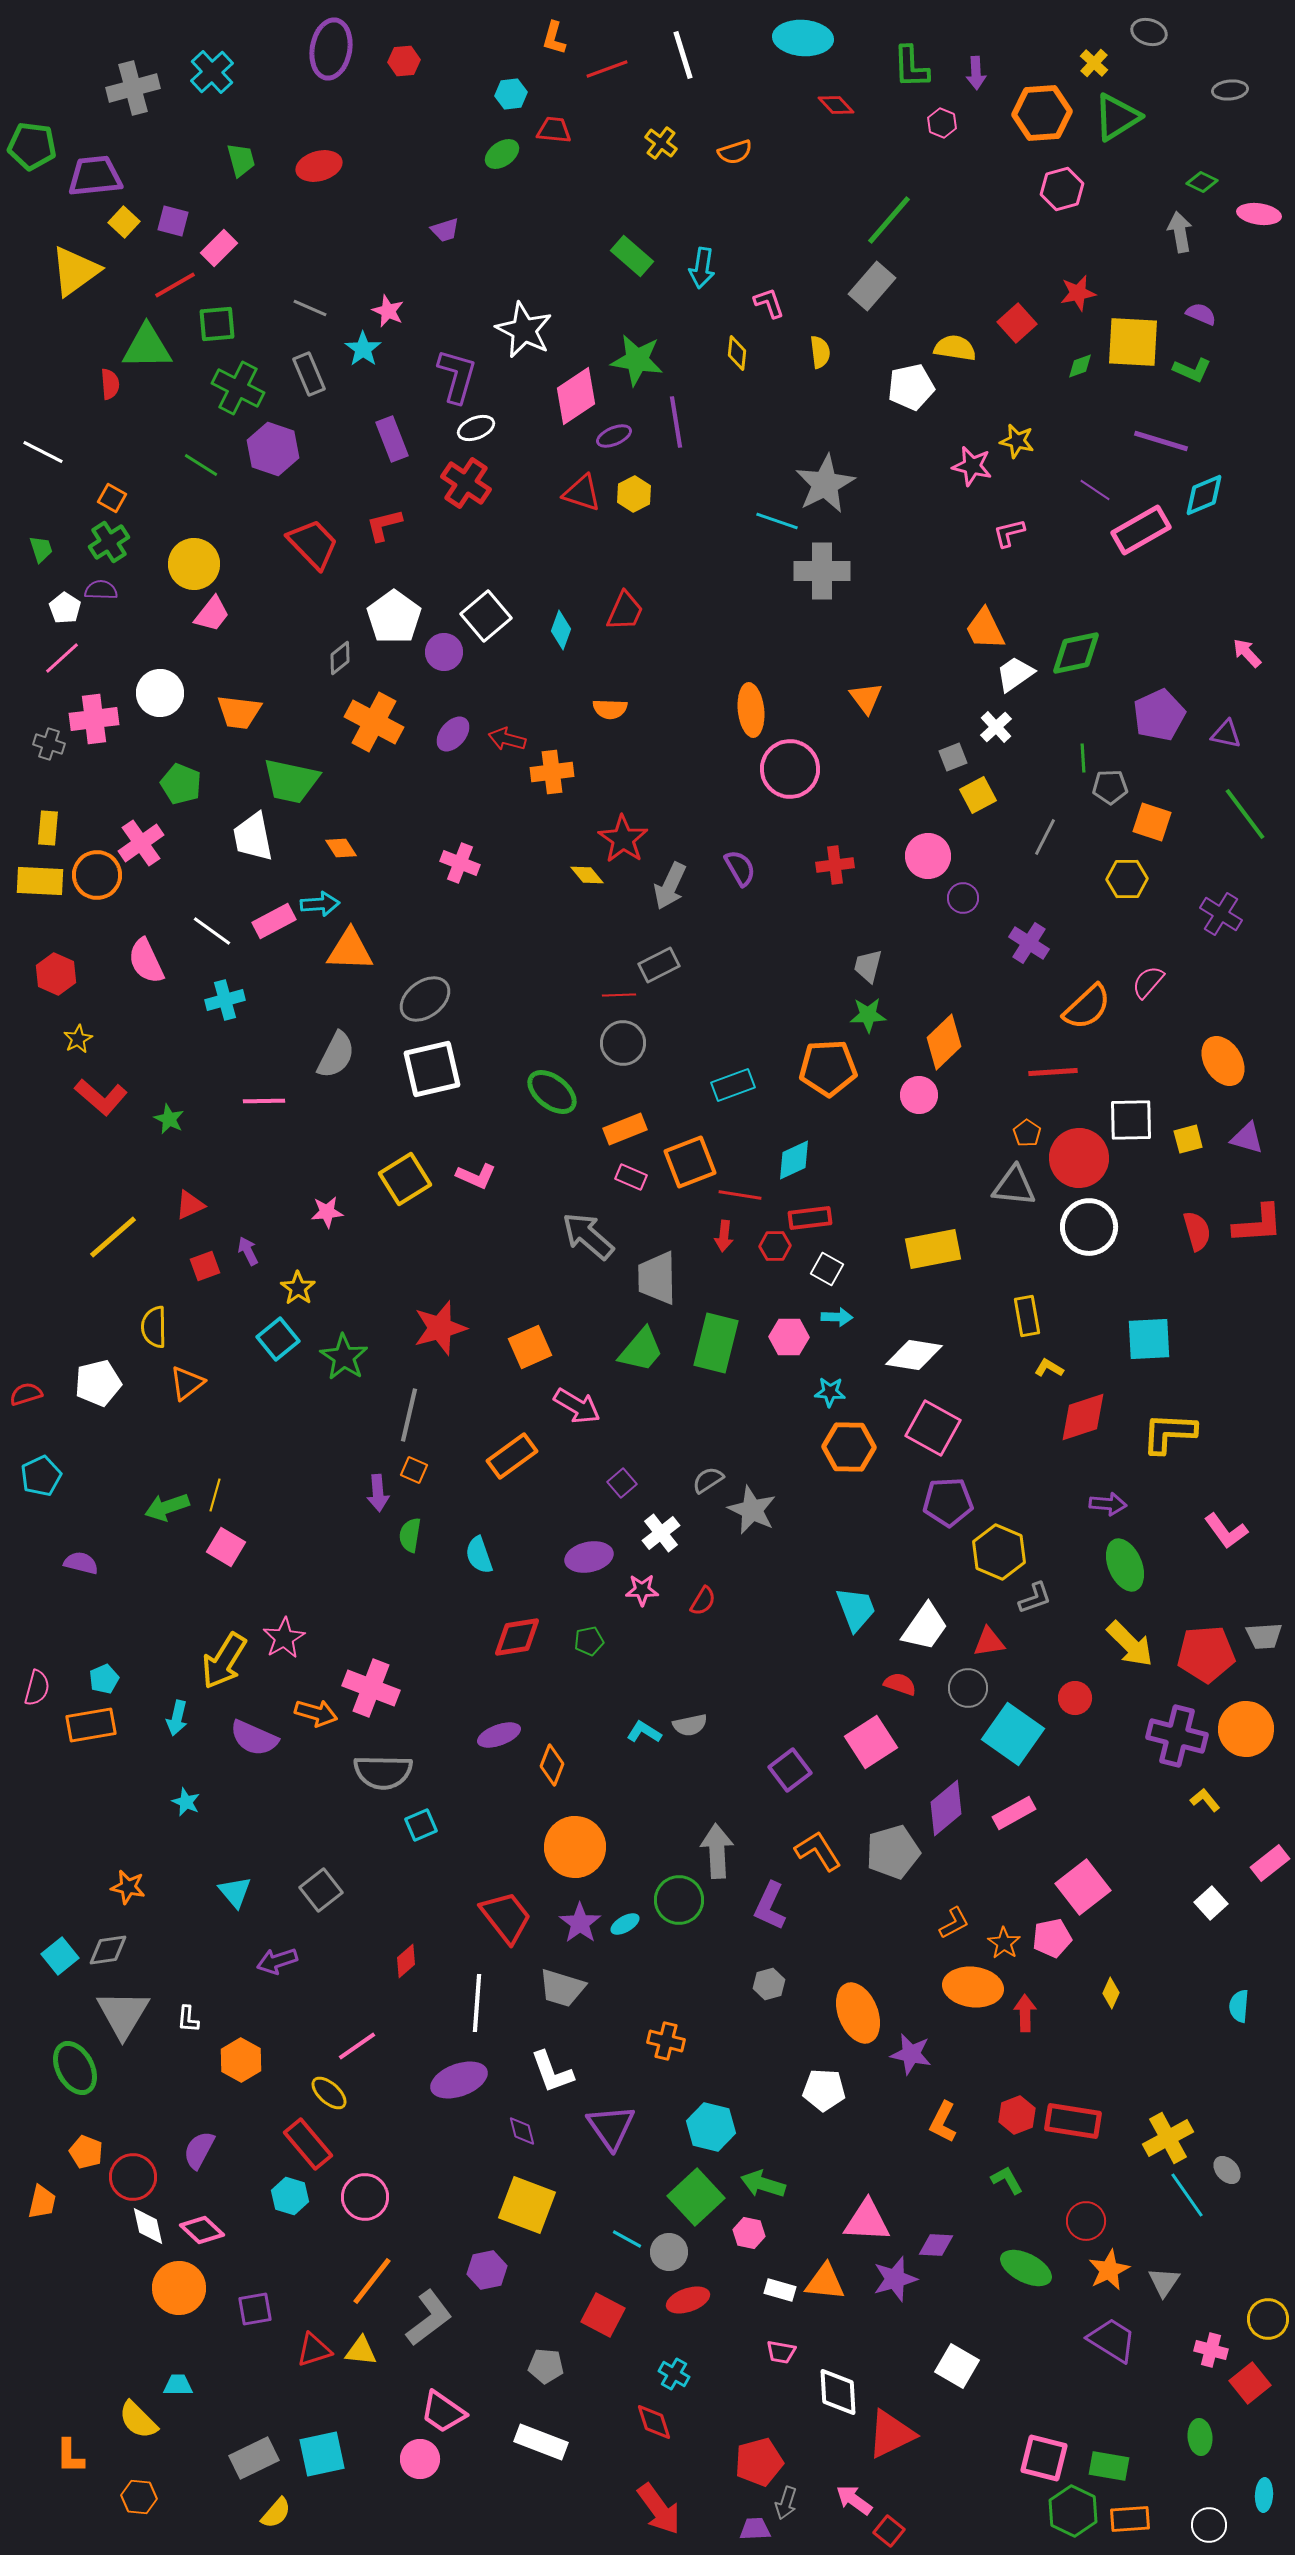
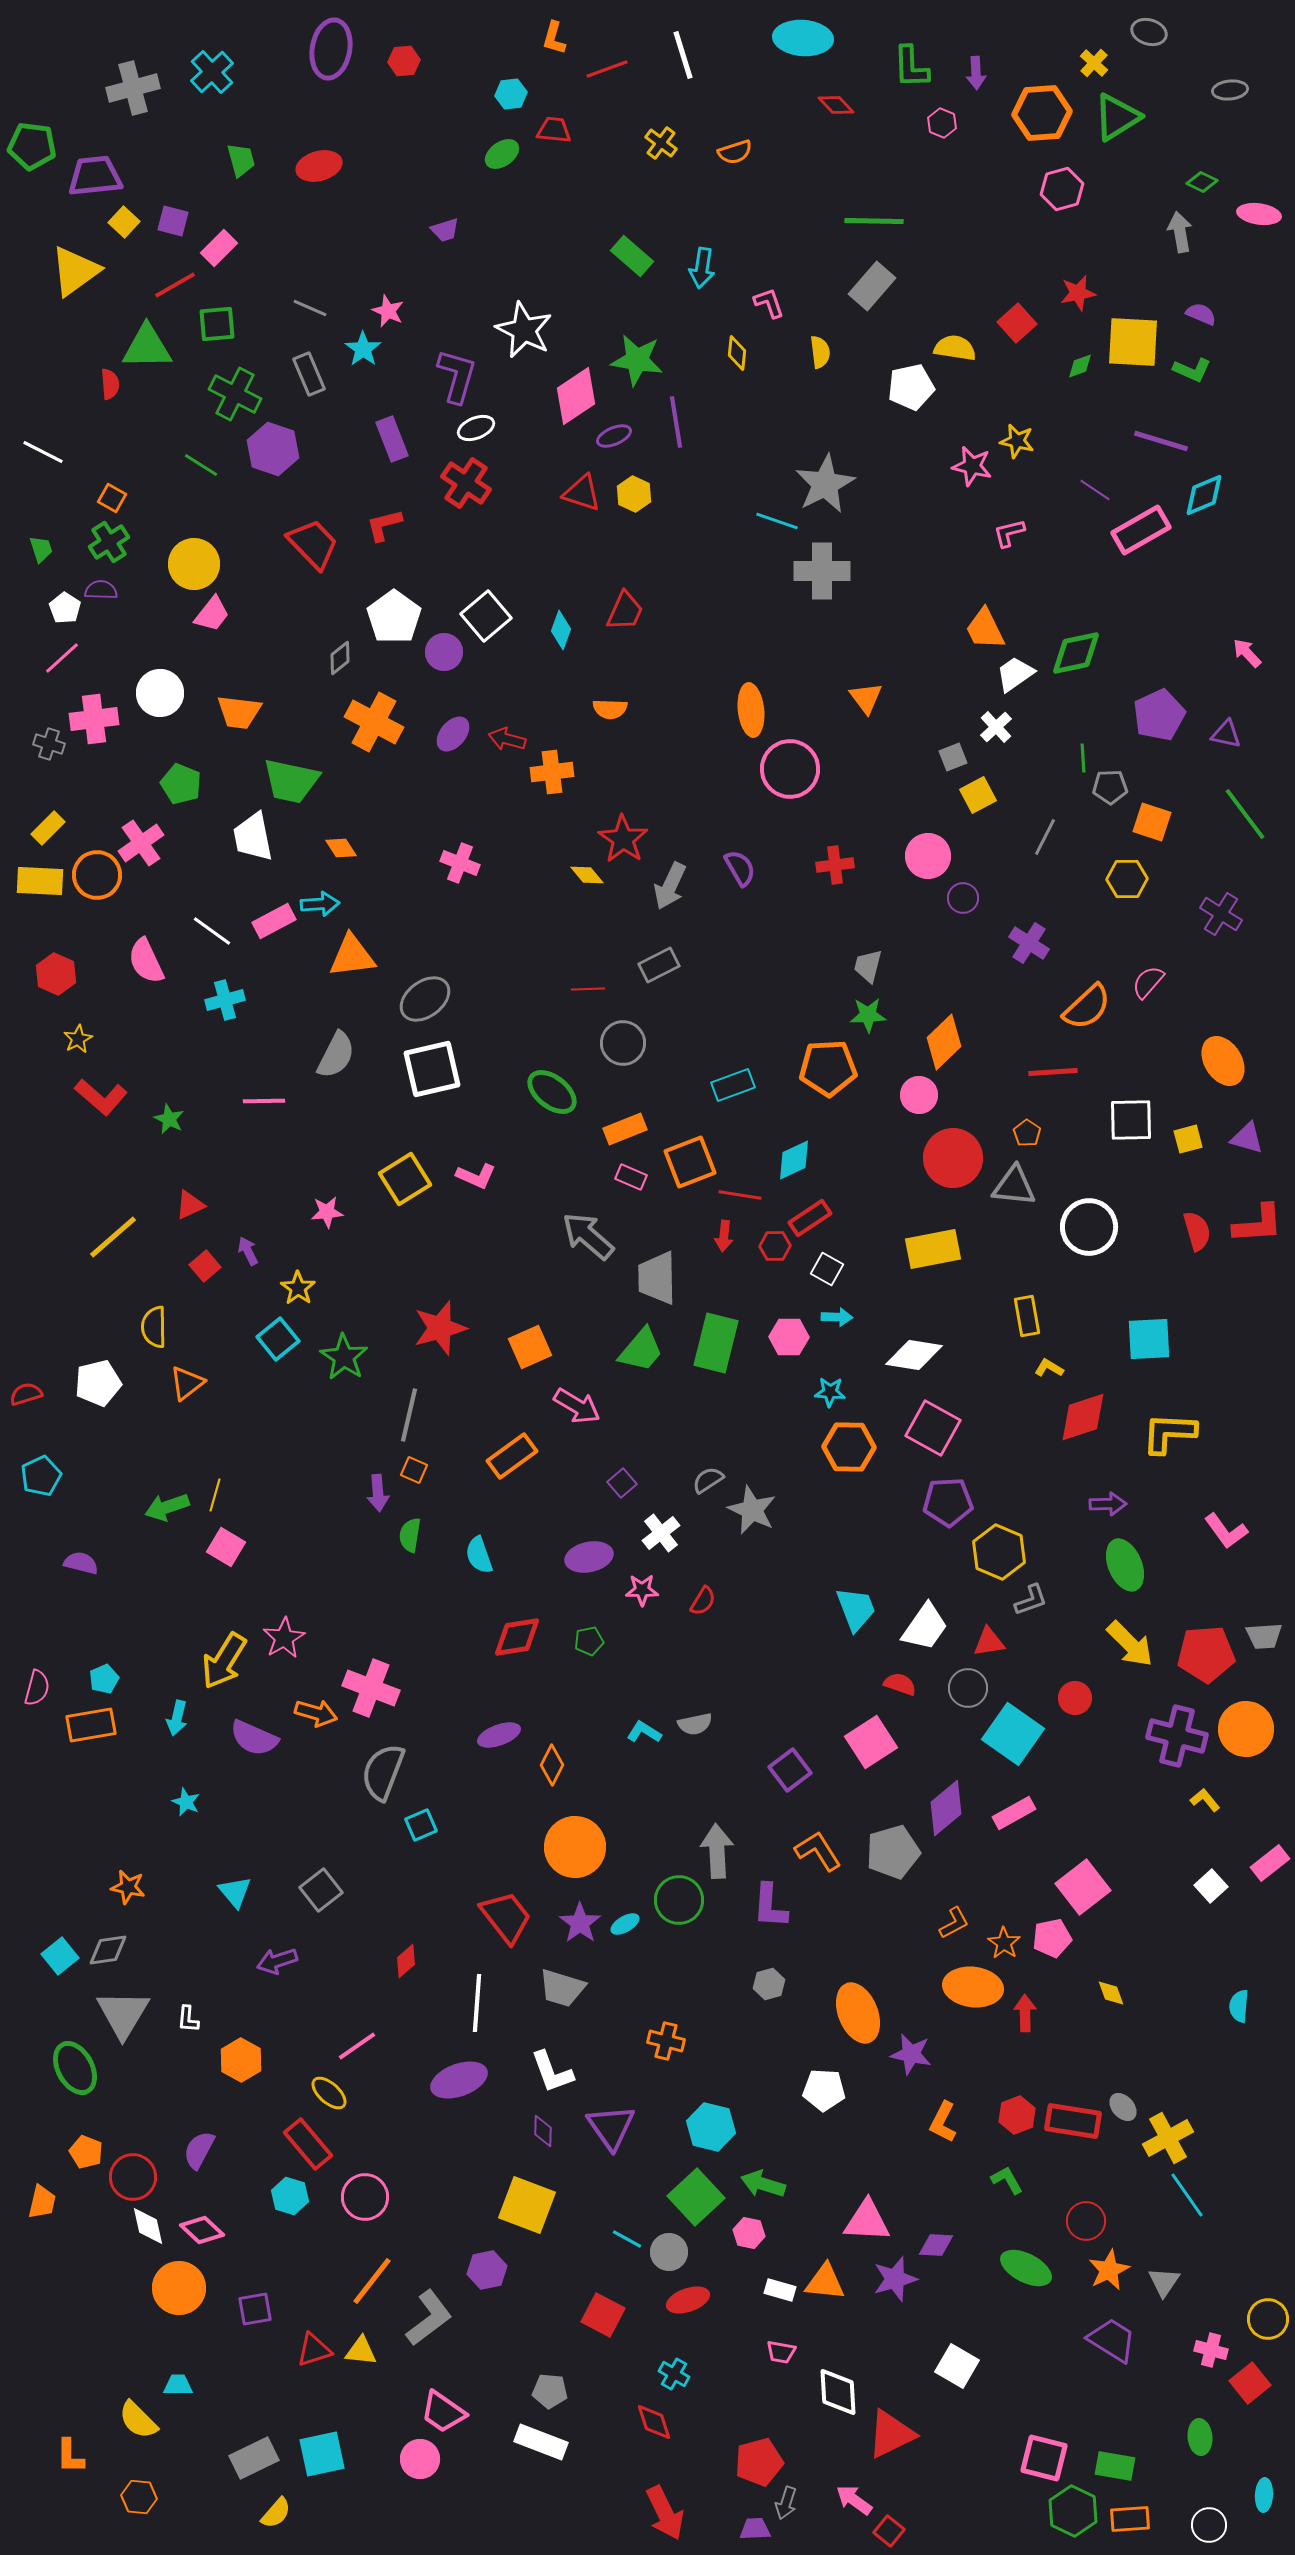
green line at (889, 220): moved 15 px left, 1 px down; rotated 50 degrees clockwise
green cross at (238, 388): moved 3 px left, 6 px down
yellow hexagon at (634, 494): rotated 8 degrees counterclockwise
yellow rectangle at (48, 828): rotated 40 degrees clockwise
orange triangle at (350, 950): moved 2 px right, 6 px down; rotated 9 degrees counterclockwise
red line at (619, 995): moved 31 px left, 6 px up
red circle at (1079, 1158): moved 126 px left
red rectangle at (810, 1218): rotated 27 degrees counterclockwise
red square at (205, 1266): rotated 20 degrees counterclockwise
purple arrow at (1108, 1504): rotated 6 degrees counterclockwise
gray L-shape at (1035, 1598): moved 4 px left, 2 px down
gray semicircle at (690, 1725): moved 5 px right, 1 px up
orange diamond at (552, 1765): rotated 6 degrees clockwise
gray semicircle at (383, 1772): rotated 110 degrees clockwise
white square at (1211, 1903): moved 17 px up
purple L-shape at (770, 1906): rotated 21 degrees counterclockwise
yellow diamond at (1111, 1993): rotated 44 degrees counterclockwise
purple diamond at (522, 2131): moved 21 px right; rotated 16 degrees clockwise
gray ellipse at (1227, 2170): moved 104 px left, 63 px up
gray pentagon at (546, 2366): moved 4 px right, 25 px down
green rectangle at (1109, 2466): moved 6 px right
red arrow at (659, 2509): moved 6 px right, 4 px down; rotated 10 degrees clockwise
